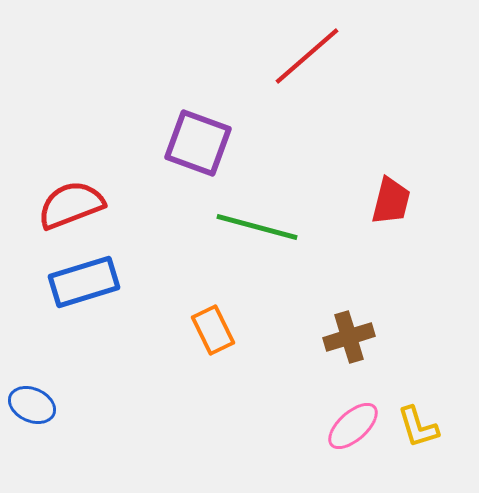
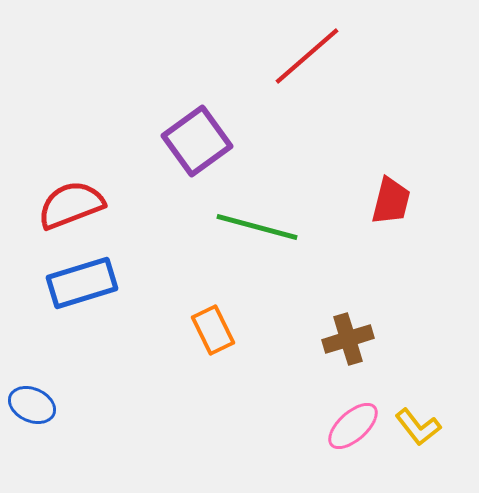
purple square: moved 1 px left, 2 px up; rotated 34 degrees clockwise
blue rectangle: moved 2 px left, 1 px down
brown cross: moved 1 px left, 2 px down
yellow L-shape: rotated 21 degrees counterclockwise
